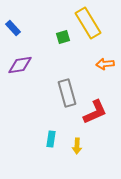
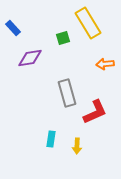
green square: moved 1 px down
purple diamond: moved 10 px right, 7 px up
